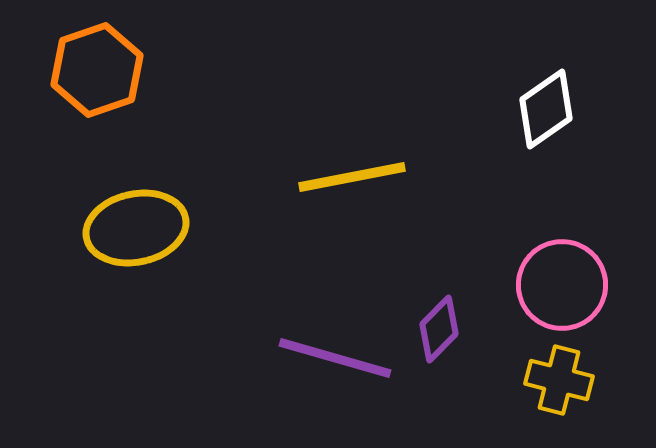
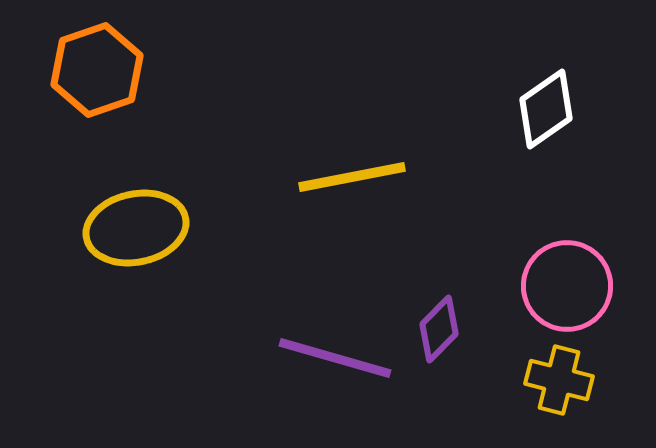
pink circle: moved 5 px right, 1 px down
